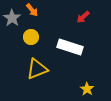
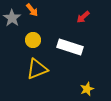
yellow circle: moved 2 px right, 3 px down
yellow star: rotated 16 degrees clockwise
